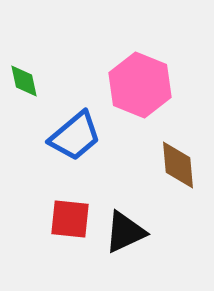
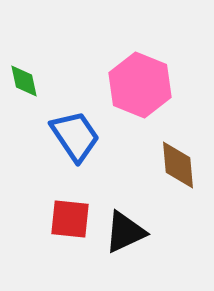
blue trapezoid: rotated 84 degrees counterclockwise
